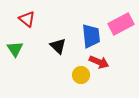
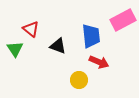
red triangle: moved 4 px right, 10 px down
pink rectangle: moved 2 px right, 4 px up
black triangle: rotated 24 degrees counterclockwise
yellow circle: moved 2 px left, 5 px down
